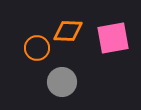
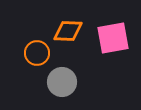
orange circle: moved 5 px down
